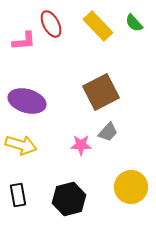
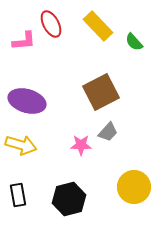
green semicircle: moved 19 px down
yellow circle: moved 3 px right
